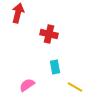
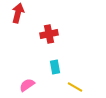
red cross: rotated 24 degrees counterclockwise
